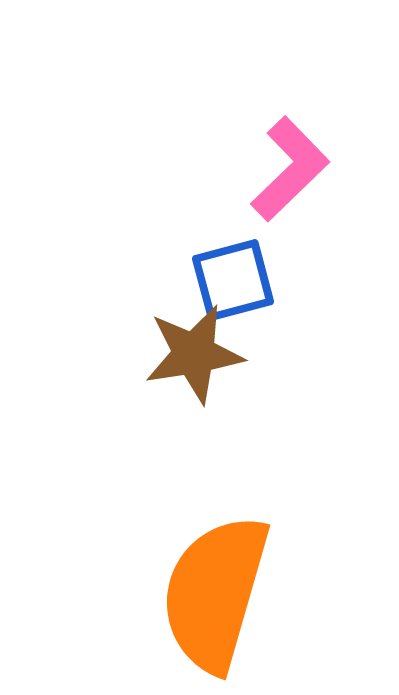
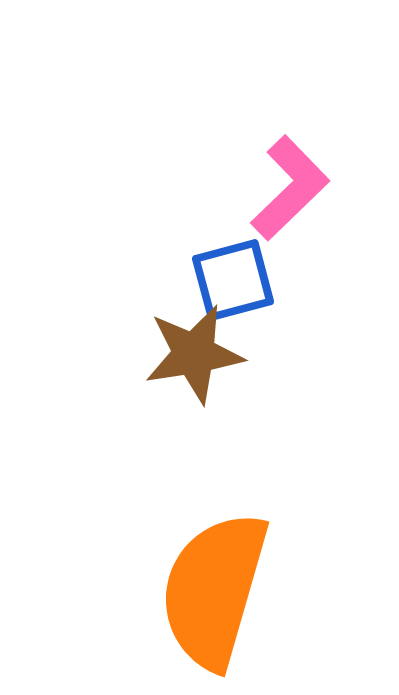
pink L-shape: moved 19 px down
orange semicircle: moved 1 px left, 3 px up
